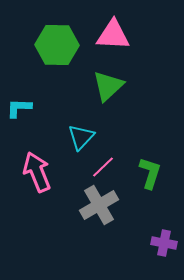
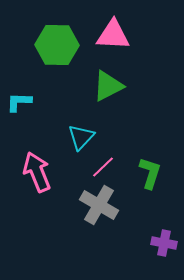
green triangle: rotated 16 degrees clockwise
cyan L-shape: moved 6 px up
gray cross: rotated 30 degrees counterclockwise
